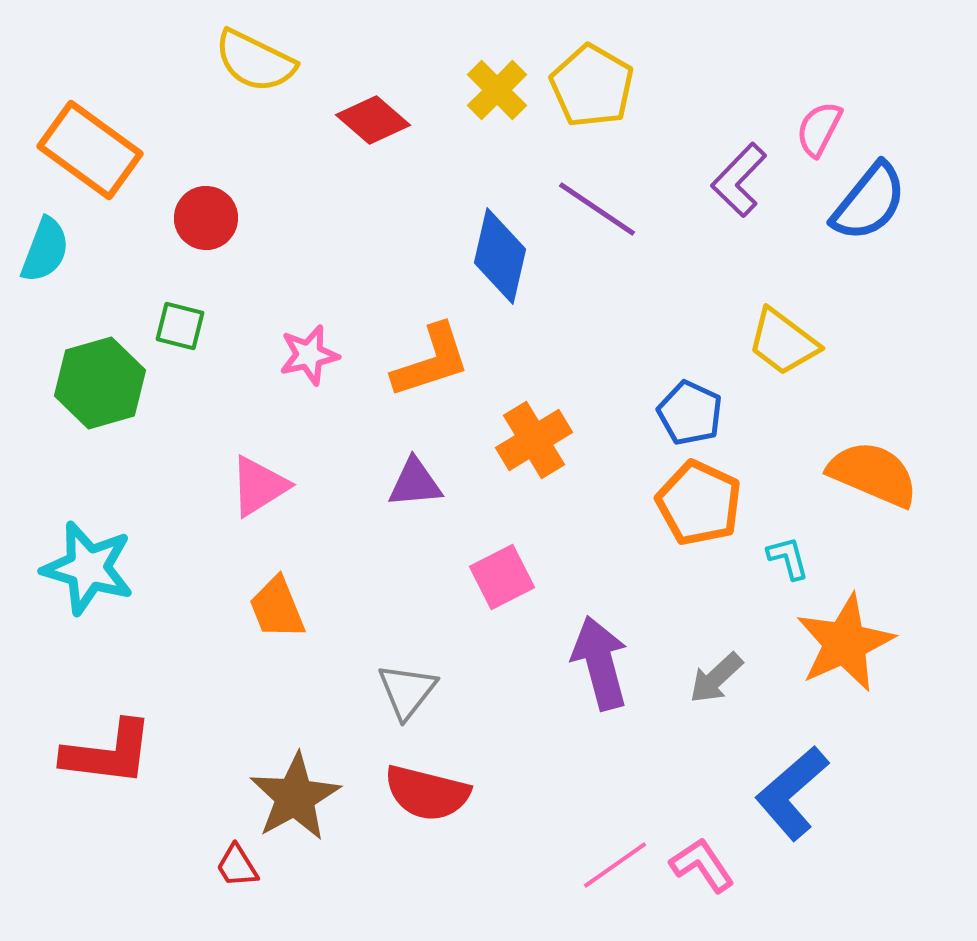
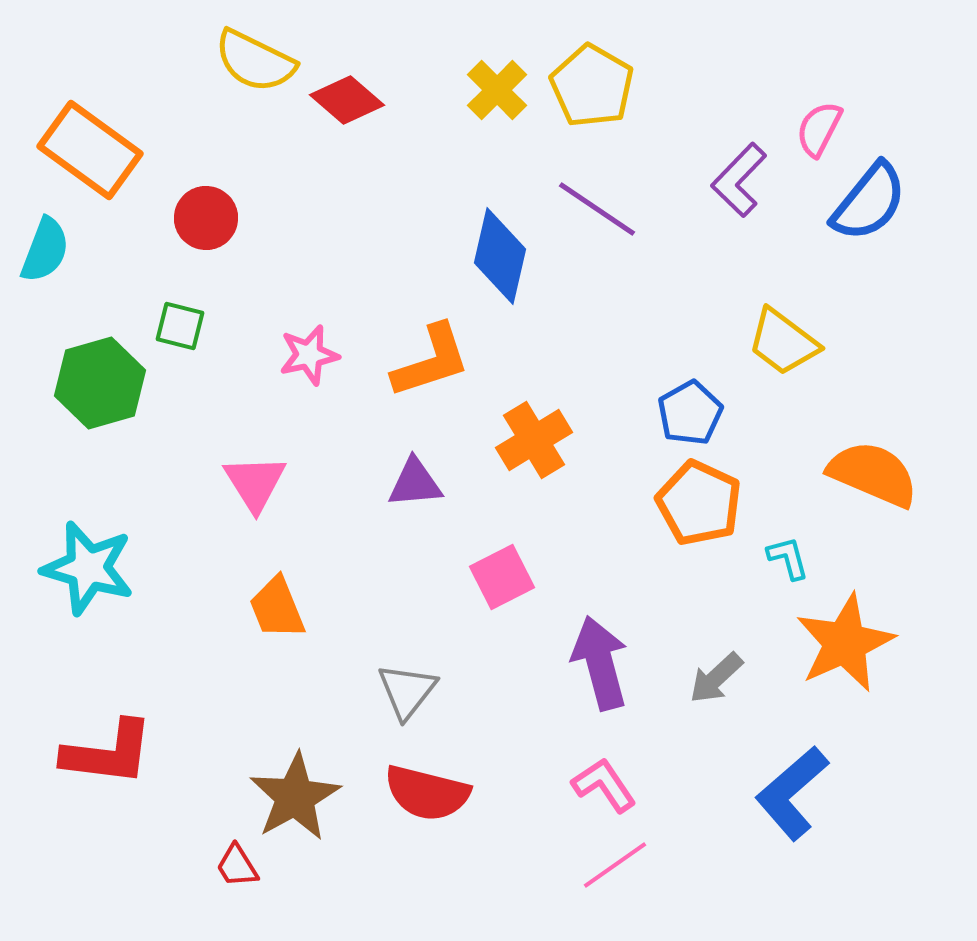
red diamond: moved 26 px left, 20 px up
blue pentagon: rotated 18 degrees clockwise
pink triangle: moved 4 px left, 3 px up; rotated 30 degrees counterclockwise
pink L-shape: moved 98 px left, 80 px up
